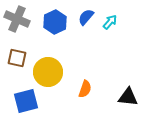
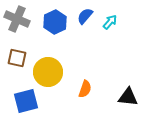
blue semicircle: moved 1 px left, 1 px up
